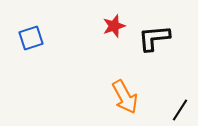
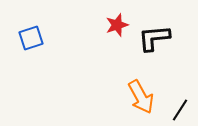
red star: moved 3 px right, 1 px up
orange arrow: moved 16 px right
